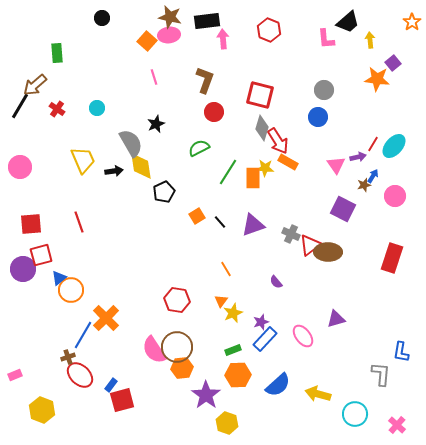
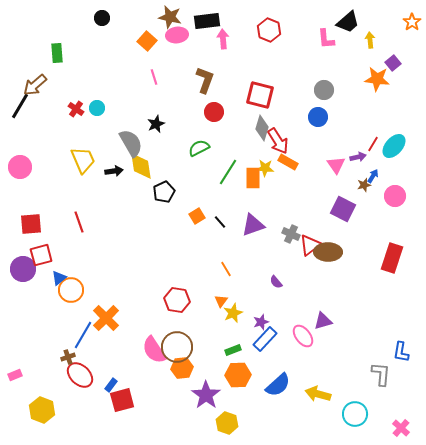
pink ellipse at (169, 35): moved 8 px right
red cross at (57, 109): moved 19 px right
purple triangle at (336, 319): moved 13 px left, 2 px down
pink cross at (397, 425): moved 4 px right, 3 px down
